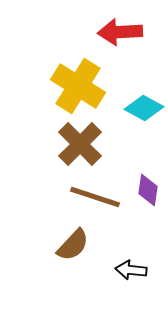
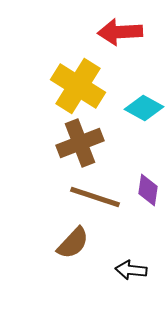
brown cross: moved 1 px up; rotated 24 degrees clockwise
brown semicircle: moved 2 px up
